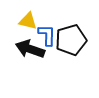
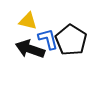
blue L-shape: moved 1 px right, 4 px down; rotated 15 degrees counterclockwise
black pentagon: rotated 24 degrees counterclockwise
